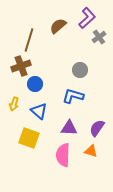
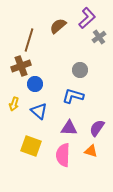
yellow square: moved 2 px right, 8 px down
